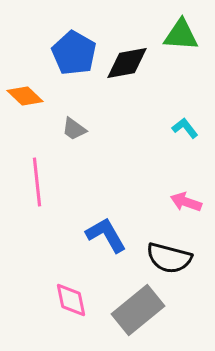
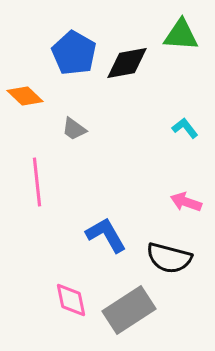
gray rectangle: moved 9 px left; rotated 6 degrees clockwise
